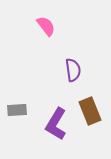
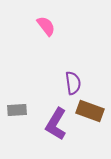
purple semicircle: moved 13 px down
brown rectangle: rotated 48 degrees counterclockwise
